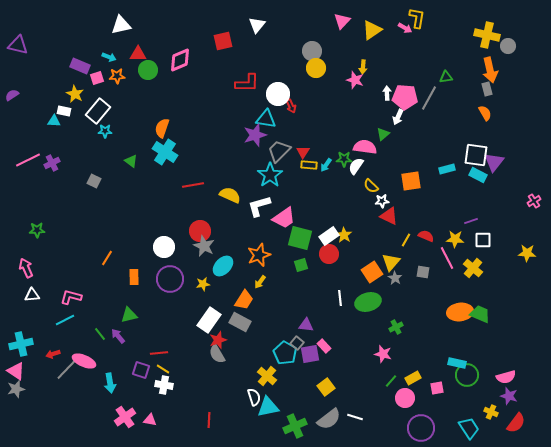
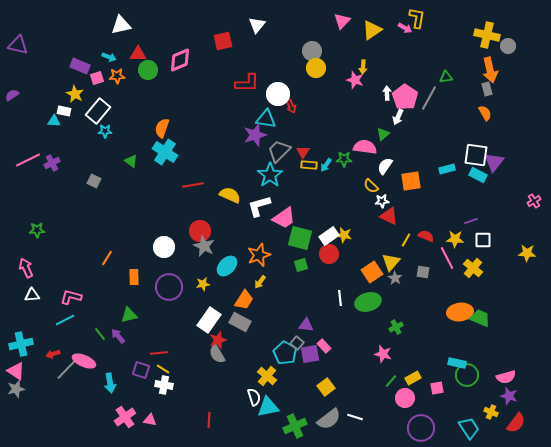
pink pentagon at (405, 97): rotated 30 degrees clockwise
white semicircle at (356, 166): moved 29 px right
yellow star at (344, 235): rotated 21 degrees counterclockwise
cyan ellipse at (223, 266): moved 4 px right
purple circle at (170, 279): moved 1 px left, 8 px down
green trapezoid at (480, 314): moved 4 px down
